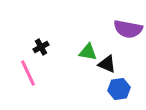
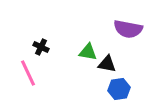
black cross: rotated 35 degrees counterclockwise
black triangle: rotated 12 degrees counterclockwise
